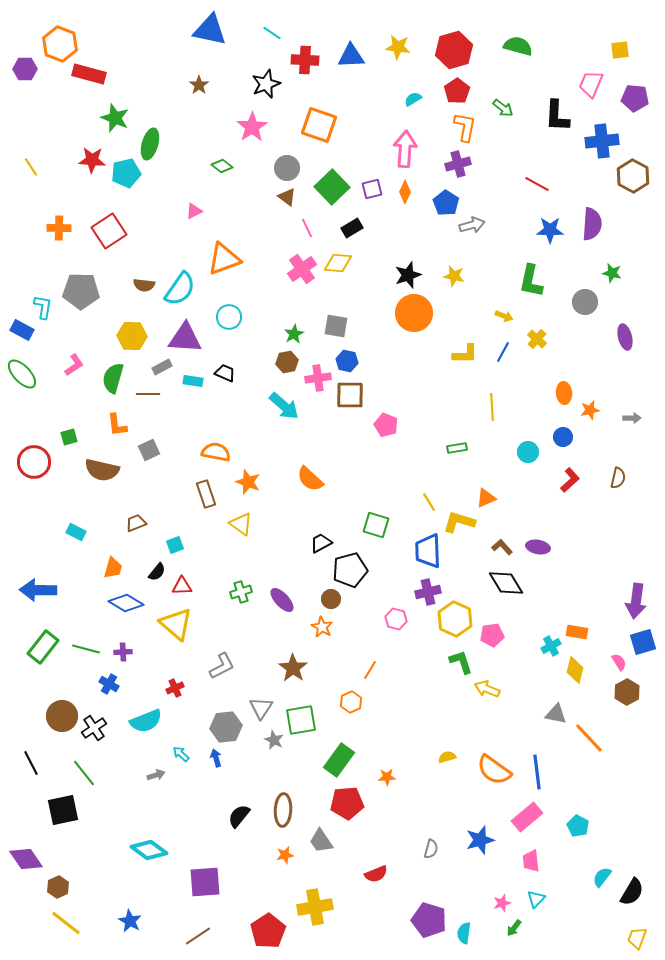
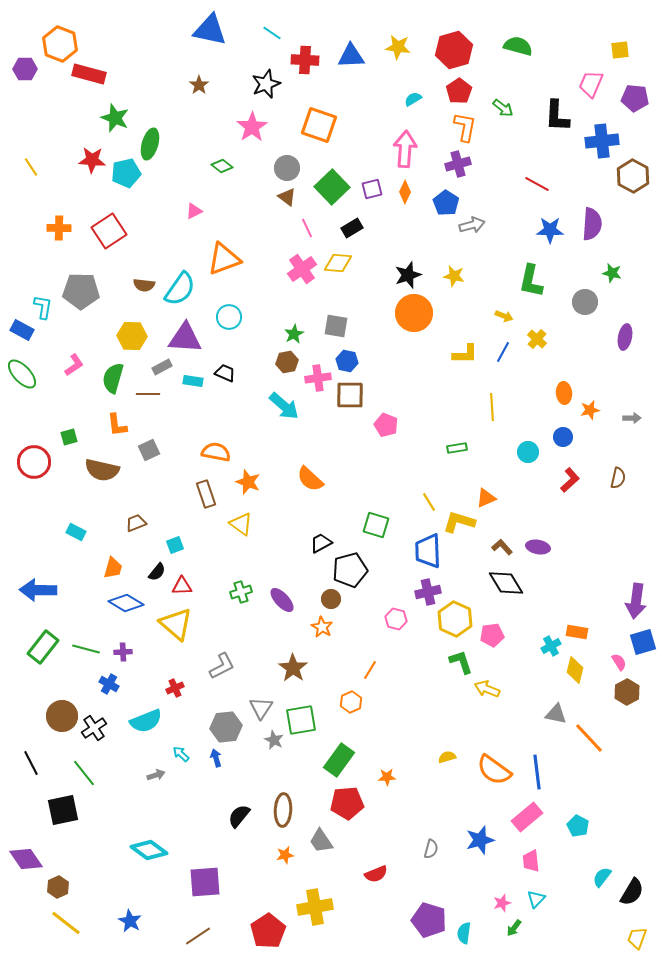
red pentagon at (457, 91): moved 2 px right
purple ellipse at (625, 337): rotated 25 degrees clockwise
